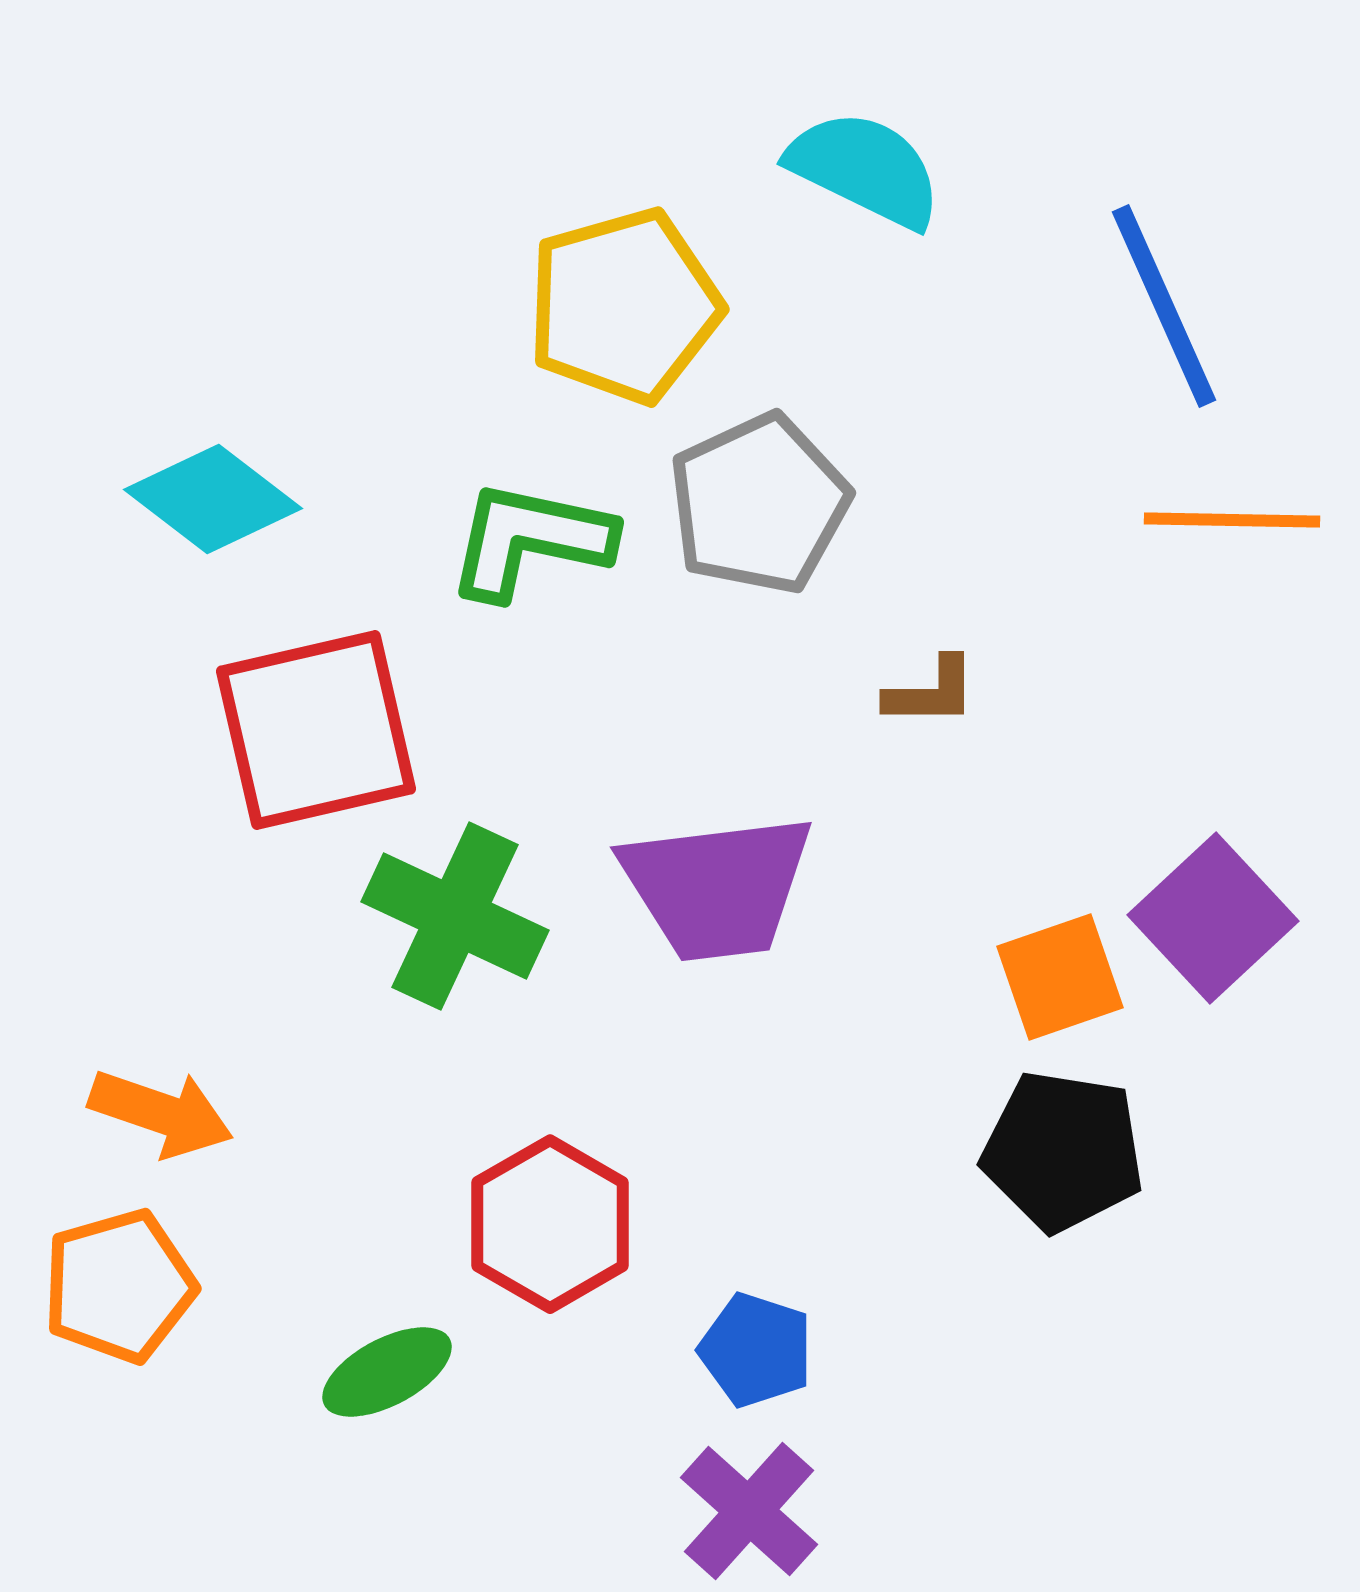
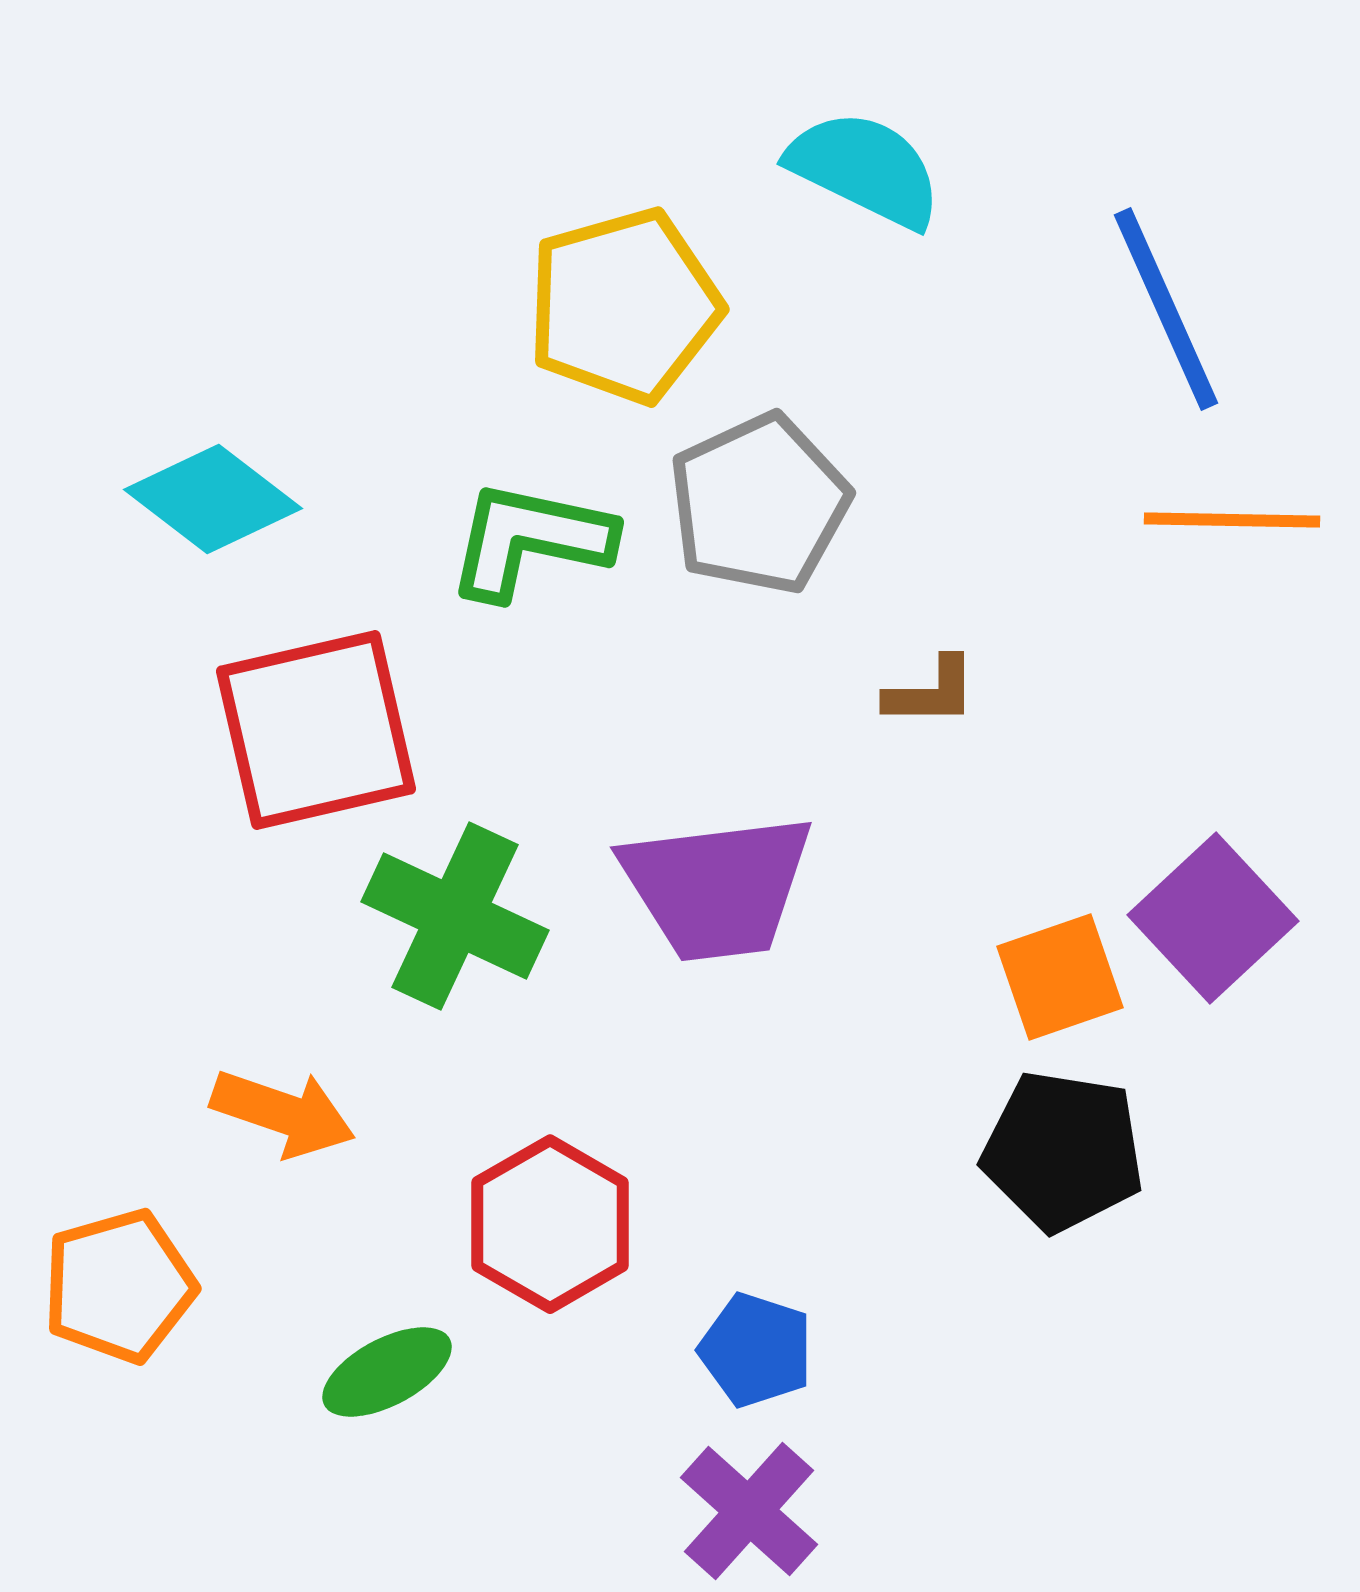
blue line: moved 2 px right, 3 px down
orange arrow: moved 122 px right
